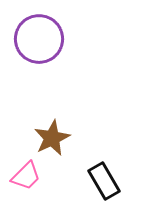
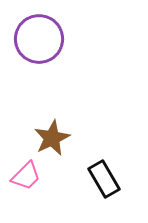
black rectangle: moved 2 px up
